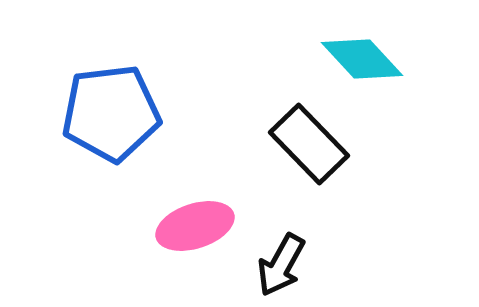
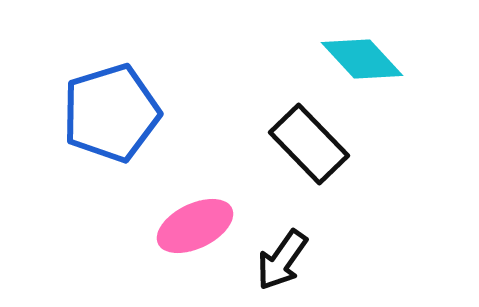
blue pentagon: rotated 10 degrees counterclockwise
pink ellipse: rotated 8 degrees counterclockwise
black arrow: moved 1 px right, 5 px up; rotated 6 degrees clockwise
